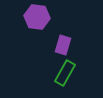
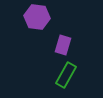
green rectangle: moved 1 px right, 2 px down
